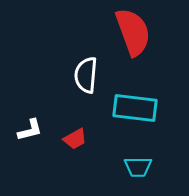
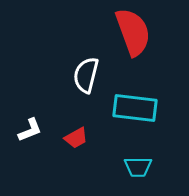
white semicircle: rotated 9 degrees clockwise
white L-shape: rotated 8 degrees counterclockwise
red trapezoid: moved 1 px right, 1 px up
